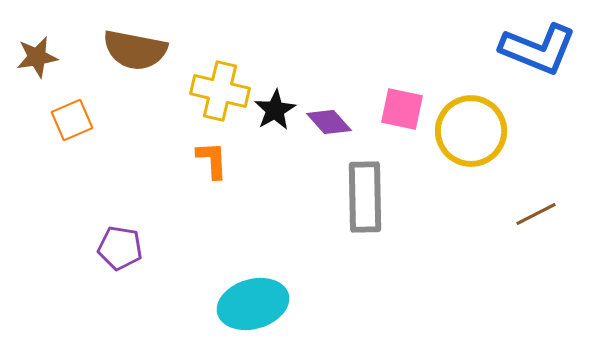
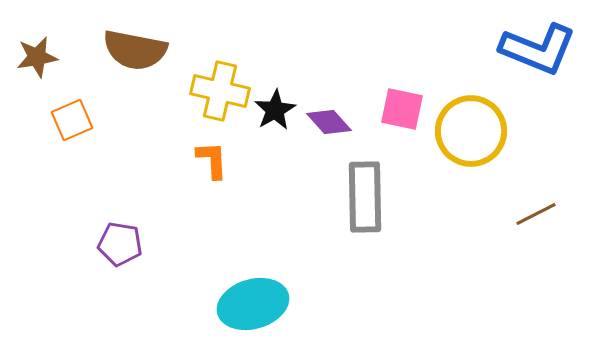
purple pentagon: moved 4 px up
